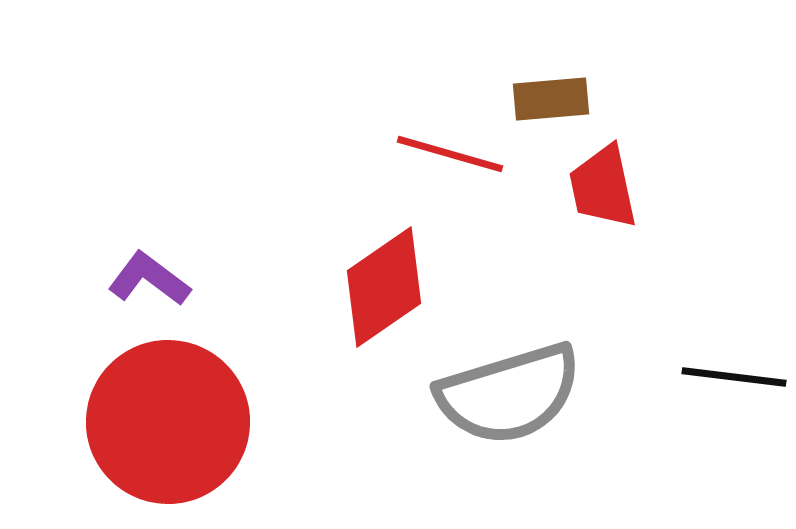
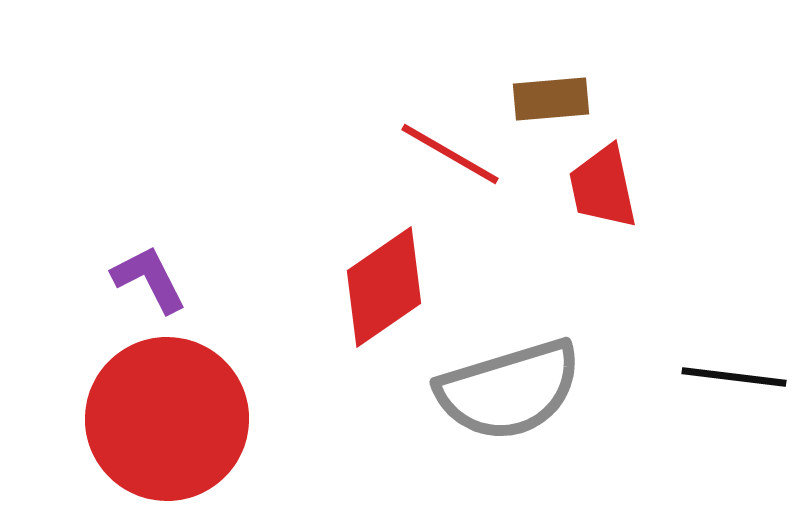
red line: rotated 14 degrees clockwise
purple L-shape: rotated 26 degrees clockwise
gray semicircle: moved 4 px up
red circle: moved 1 px left, 3 px up
